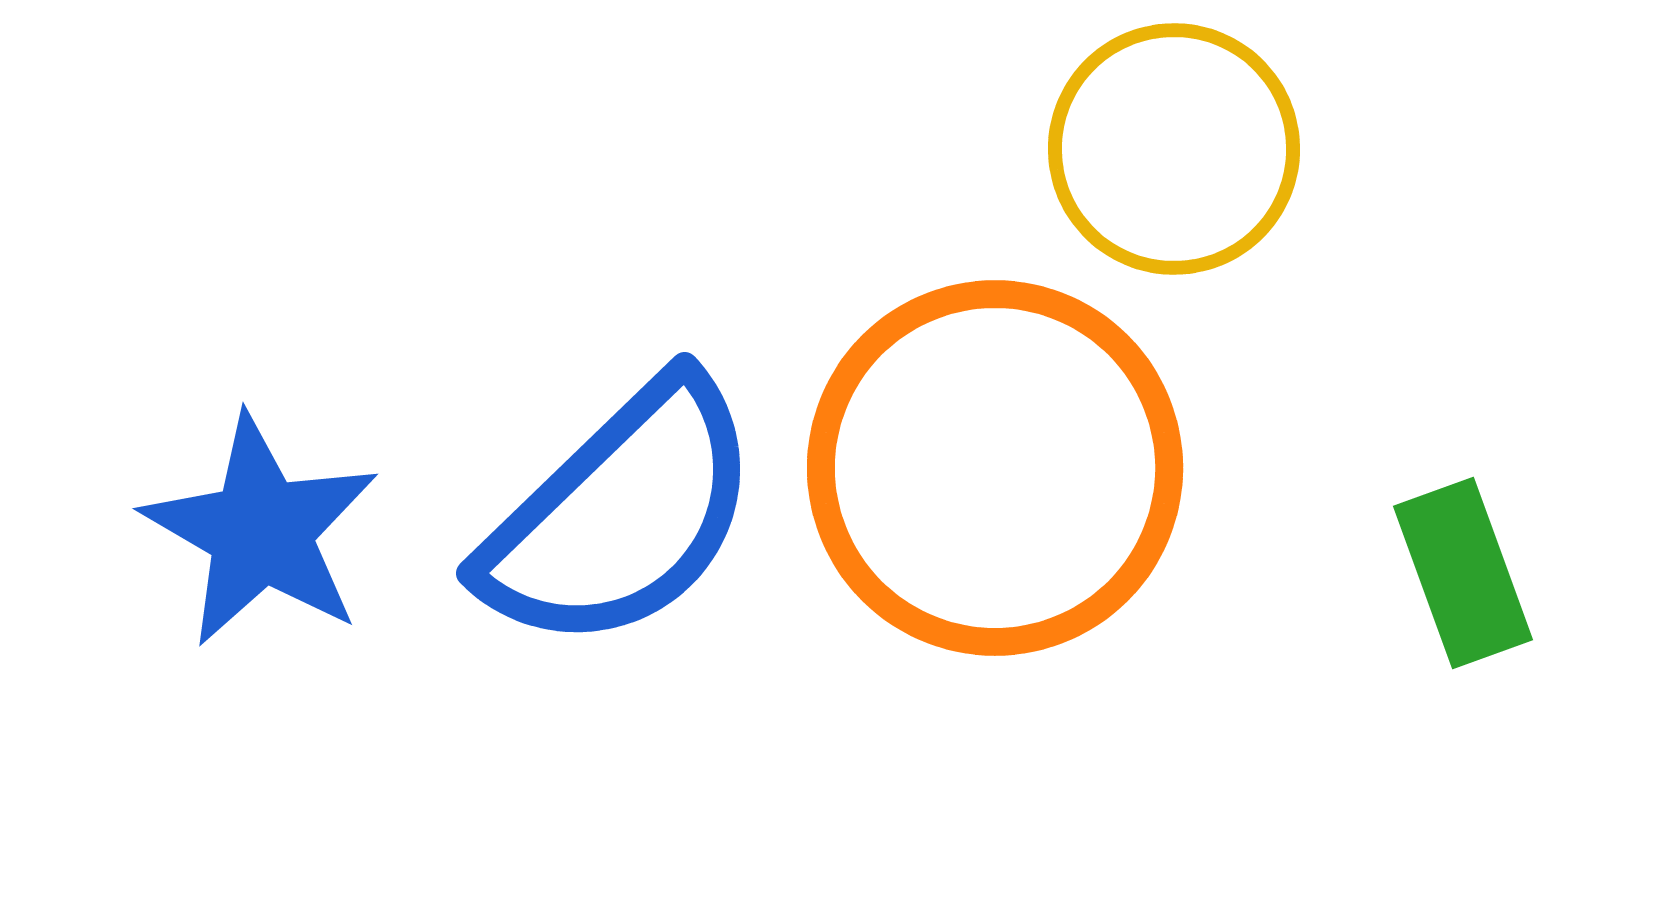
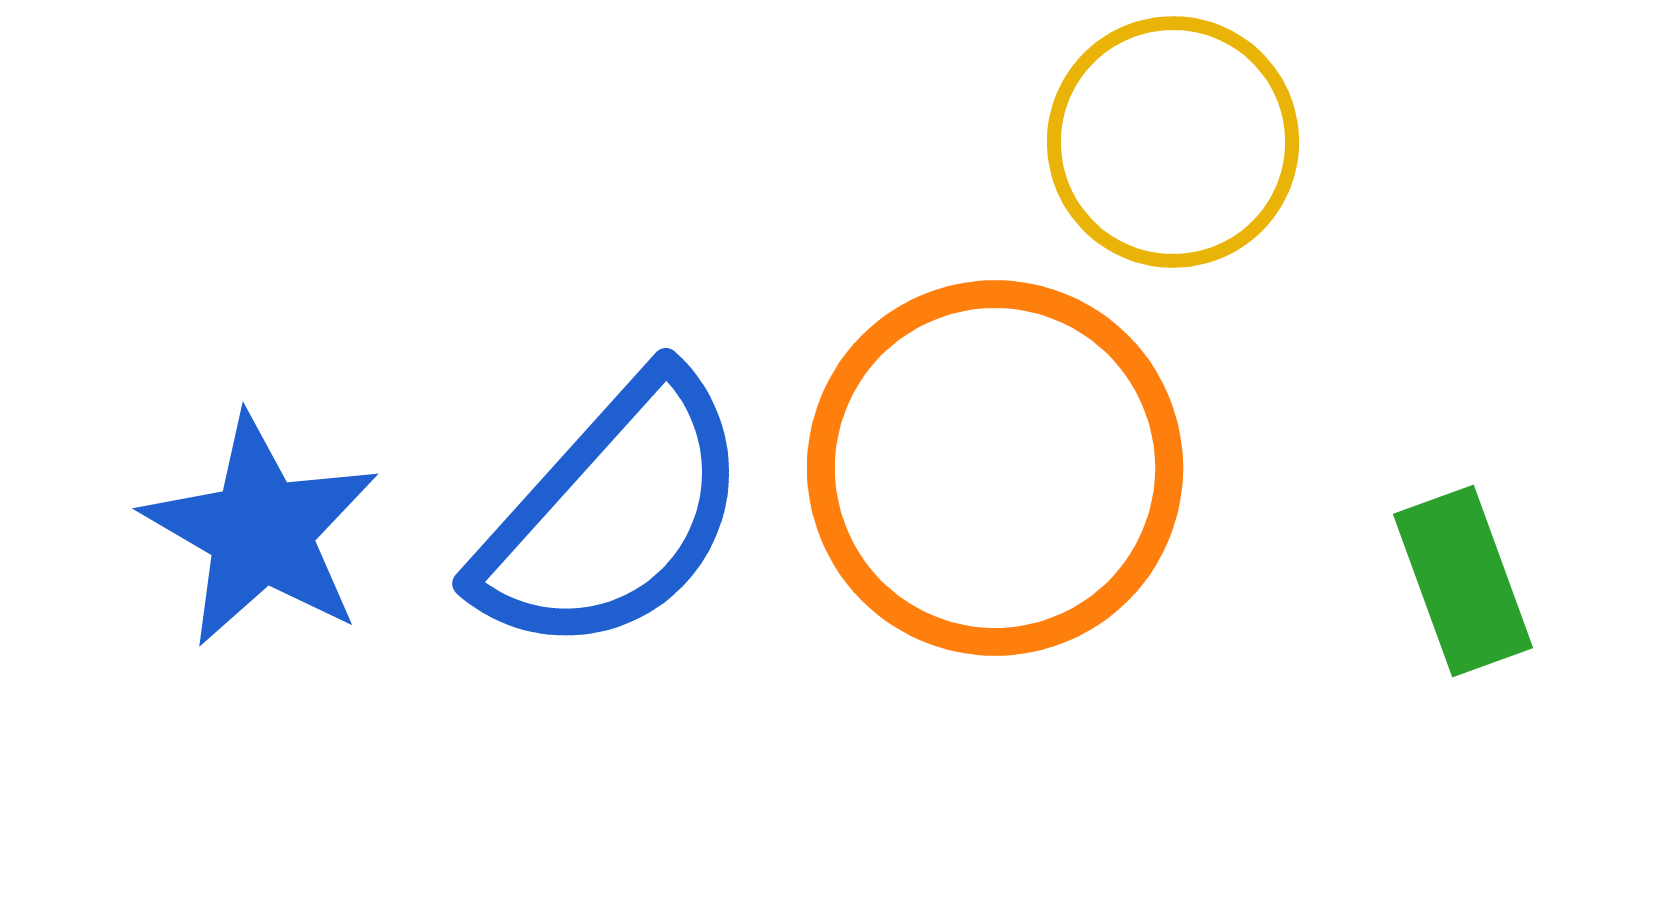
yellow circle: moved 1 px left, 7 px up
blue semicircle: moved 8 px left; rotated 4 degrees counterclockwise
green rectangle: moved 8 px down
